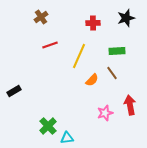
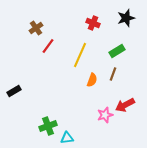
brown cross: moved 5 px left, 11 px down
red cross: rotated 24 degrees clockwise
red line: moved 2 px left, 1 px down; rotated 35 degrees counterclockwise
green rectangle: rotated 28 degrees counterclockwise
yellow line: moved 1 px right, 1 px up
brown line: moved 1 px right, 1 px down; rotated 56 degrees clockwise
orange semicircle: rotated 24 degrees counterclockwise
red arrow: moved 5 px left; rotated 108 degrees counterclockwise
pink star: moved 2 px down
green cross: rotated 24 degrees clockwise
